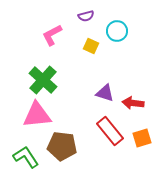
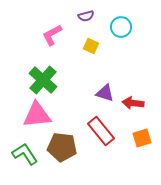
cyan circle: moved 4 px right, 4 px up
red rectangle: moved 9 px left
brown pentagon: moved 1 px down
green L-shape: moved 1 px left, 3 px up
